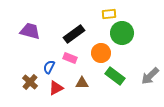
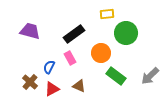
yellow rectangle: moved 2 px left
green circle: moved 4 px right
pink rectangle: rotated 40 degrees clockwise
green rectangle: moved 1 px right
brown triangle: moved 3 px left, 3 px down; rotated 24 degrees clockwise
red triangle: moved 4 px left, 1 px down
